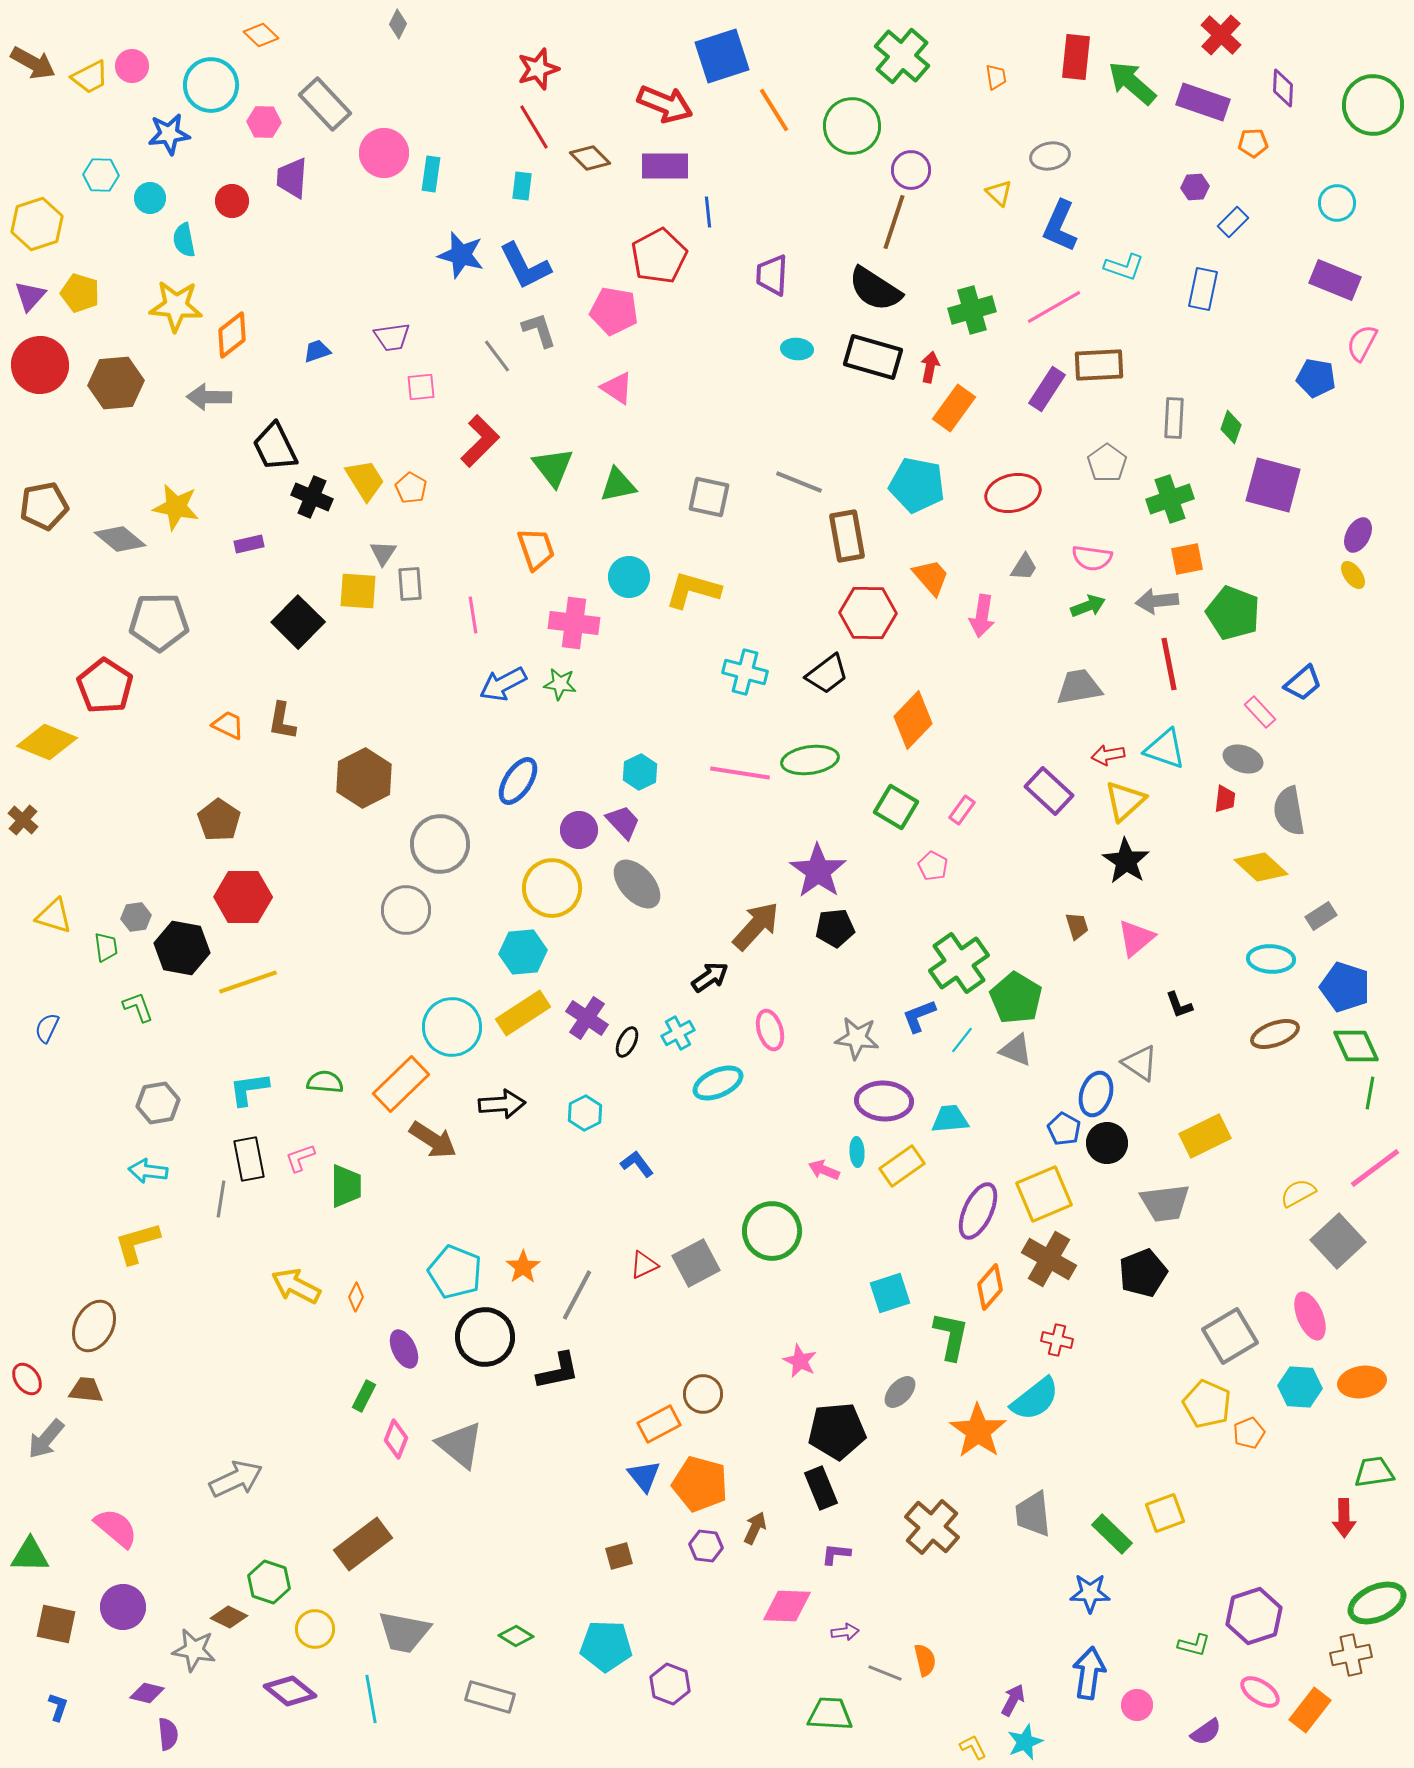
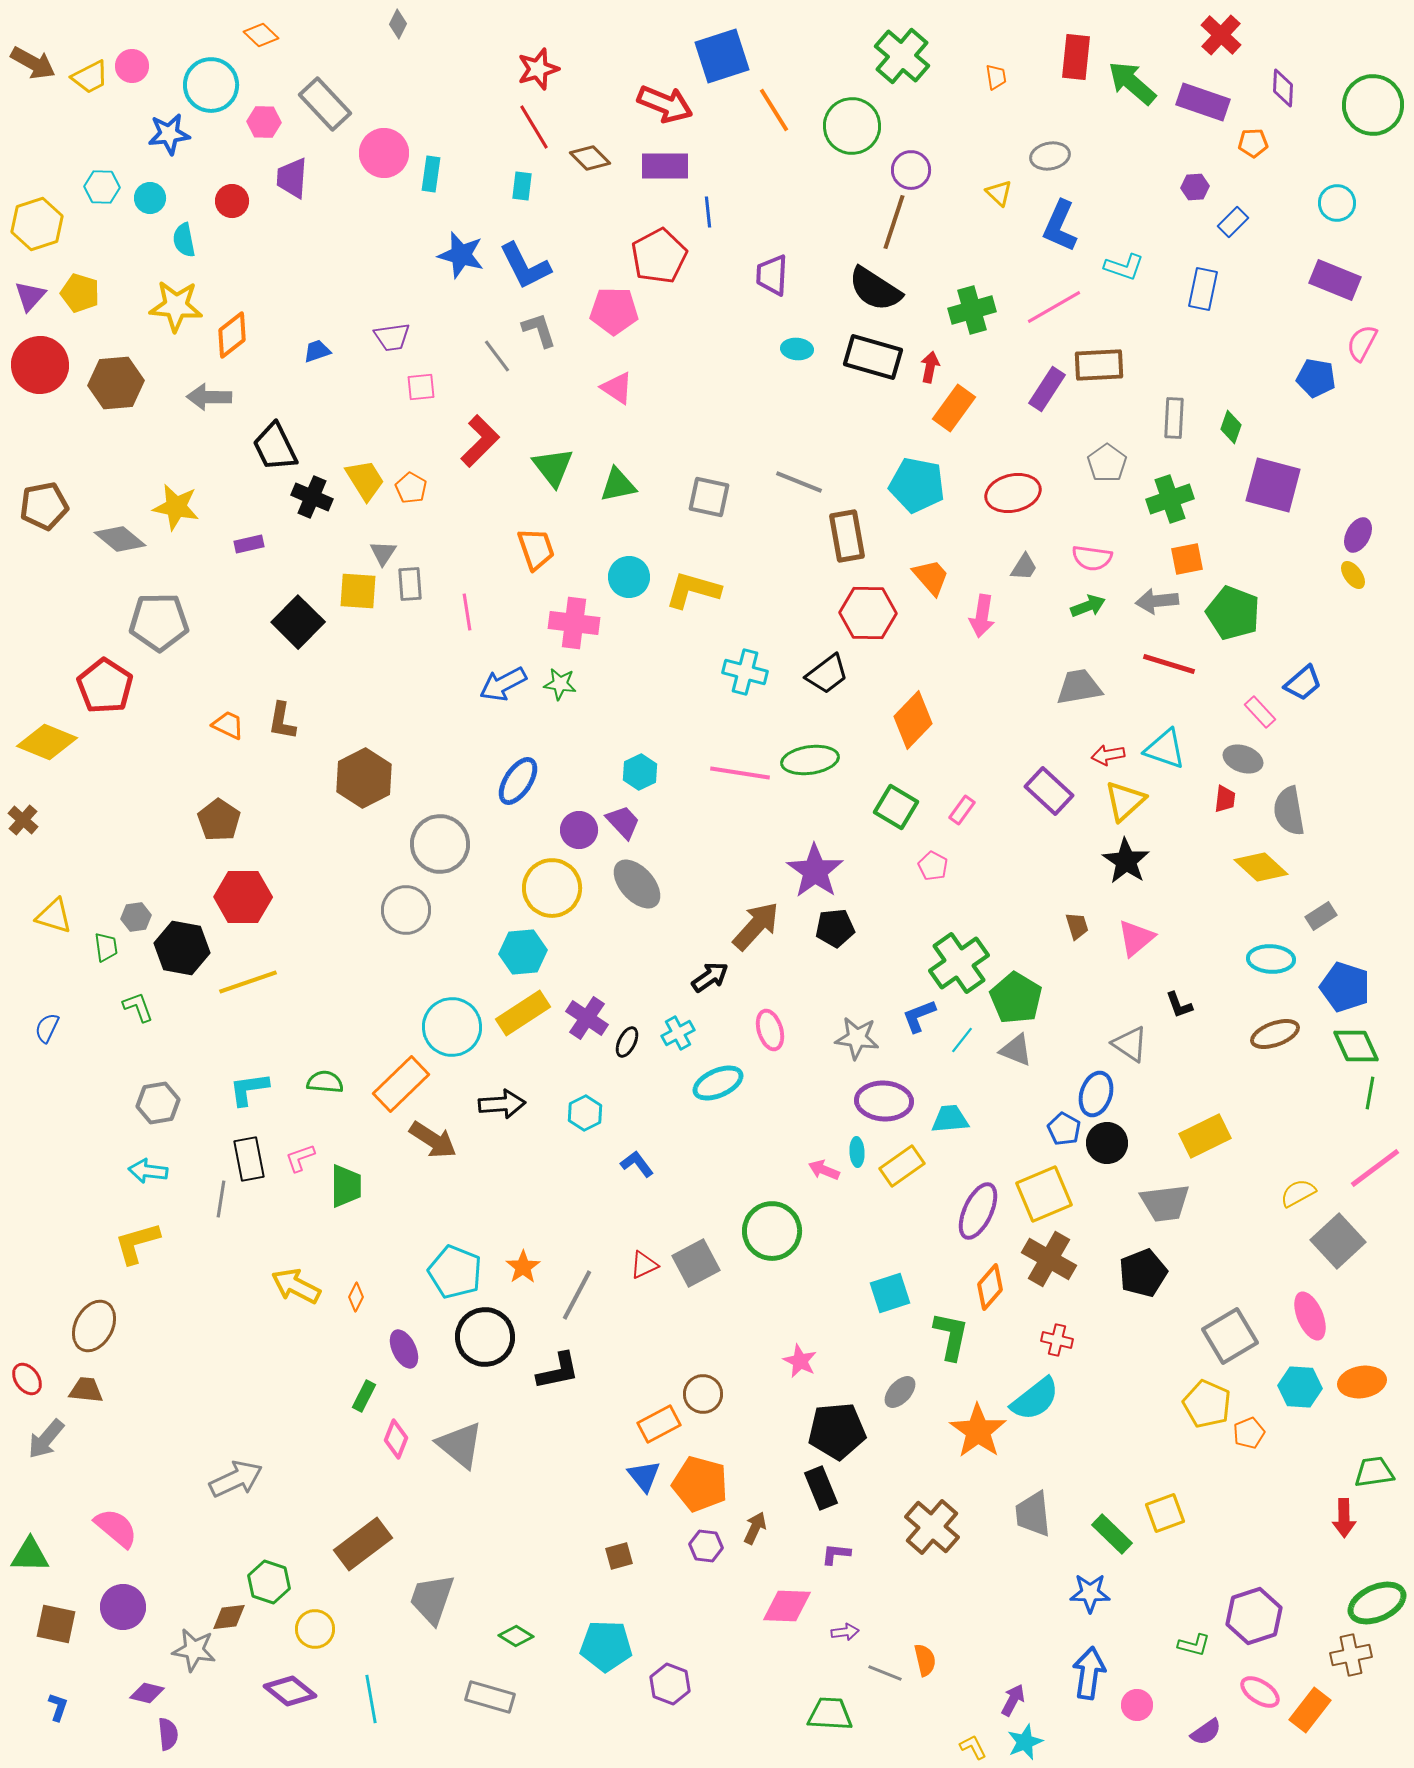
cyan hexagon at (101, 175): moved 1 px right, 12 px down
pink pentagon at (614, 311): rotated 9 degrees counterclockwise
pink line at (473, 615): moved 6 px left, 3 px up
red line at (1169, 664): rotated 62 degrees counterclockwise
purple star at (818, 871): moved 3 px left
gray triangle at (1140, 1063): moved 10 px left, 19 px up
brown diamond at (229, 1617): rotated 33 degrees counterclockwise
gray trapezoid at (404, 1632): moved 28 px right, 33 px up; rotated 98 degrees clockwise
